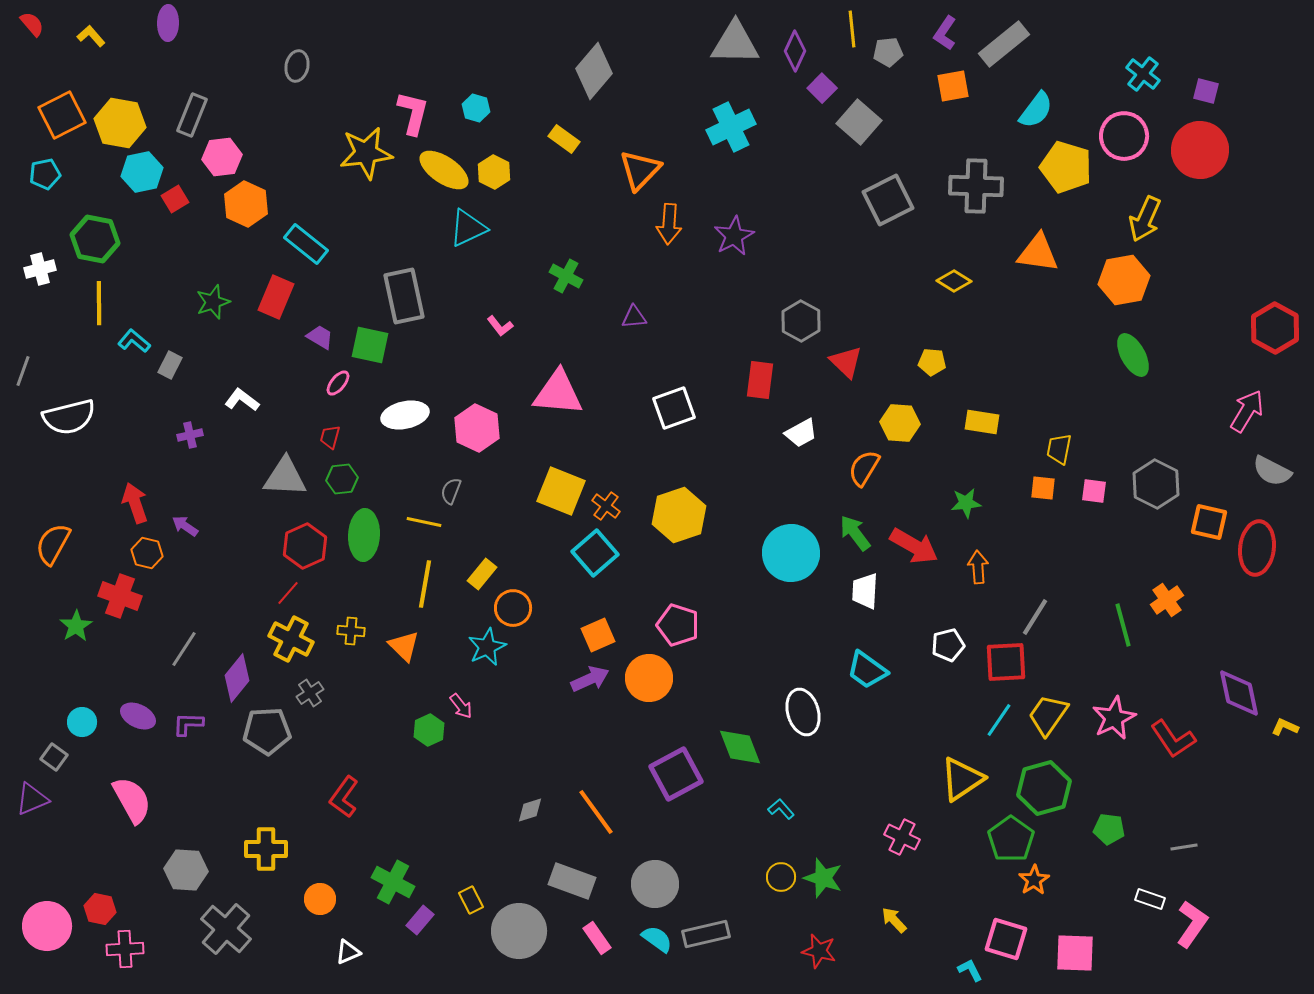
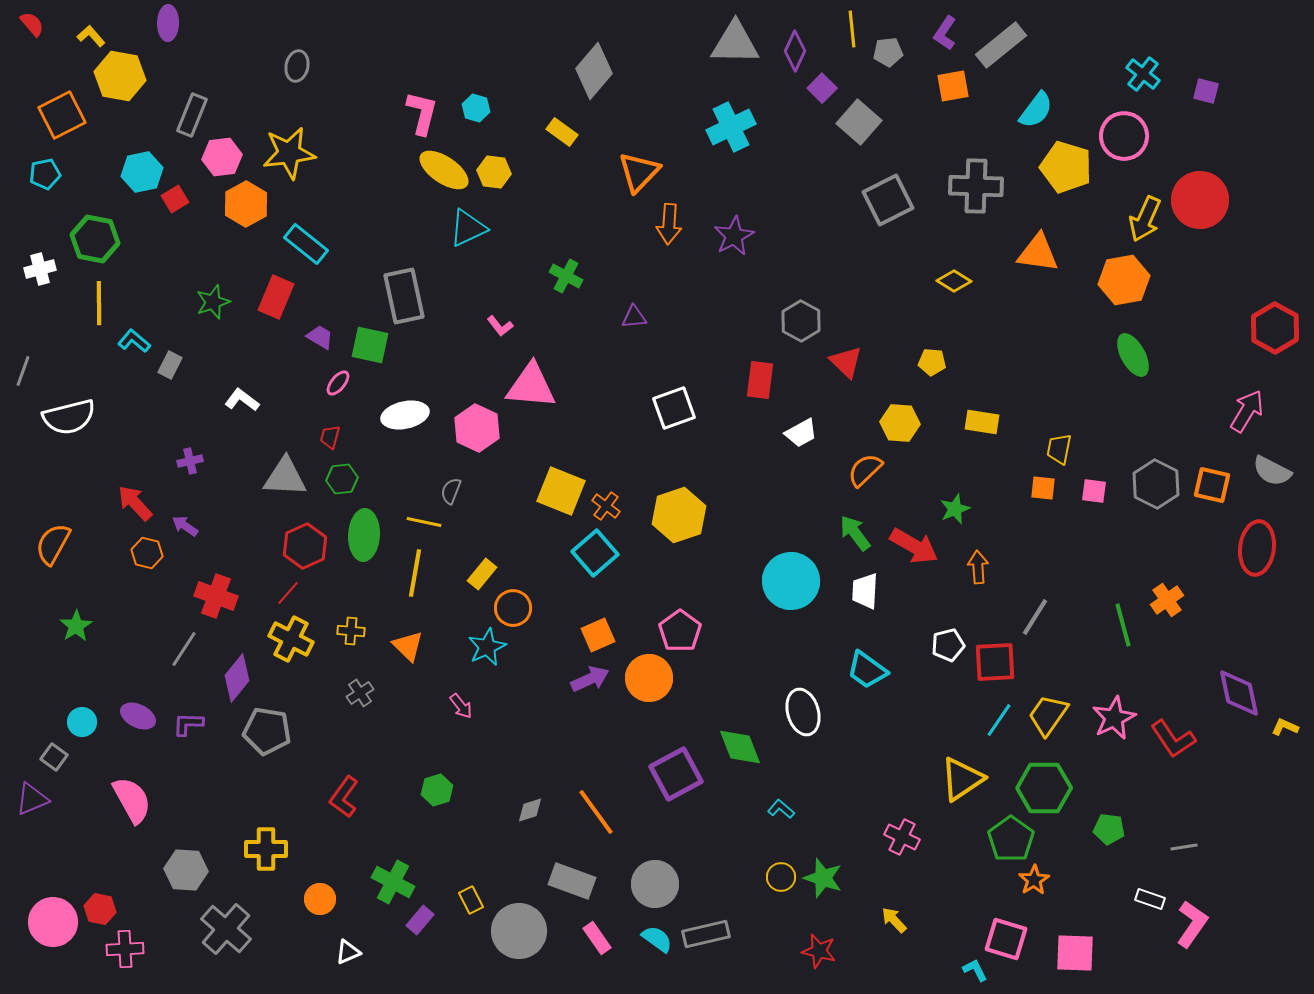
gray rectangle at (1004, 44): moved 3 px left, 1 px down
pink L-shape at (413, 113): moved 9 px right
yellow hexagon at (120, 123): moved 47 px up
yellow rectangle at (564, 139): moved 2 px left, 7 px up
red circle at (1200, 150): moved 50 px down
yellow star at (366, 153): moved 77 px left
orange triangle at (640, 170): moved 1 px left, 2 px down
yellow hexagon at (494, 172): rotated 20 degrees counterclockwise
orange hexagon at (246, 204): rotated 6 degrees clockwise
pink triangle at (558, 393): moved 27 px left, 7 px up
purple cross at (190, 435): moved 26 px down
orange semicircle at (864, 468): moved 1 px right, 2 px down; rotated 15 degrees clockwise
red arrow at (135, 503): rotated 24 degrees counterclockwise
green star at (966, 503): moved 11 px left, 6 px down; rotated 16 degrees counterclockwise
orange square at (1209, 522): moved 3 px right, 37 px up
cyan circle at (791, 553): moved 28 px down
yellow line at (425, 584): moved 10 px left, 11 px up
red cross at (120, 596): moved 96 px right
pink pentagon at (678, 625): moved 2 px right, 6 px down; rotated 18 degrees clockwise
orange triangle at (404, 646): moved 4 px right
red square at (1006, 662): moved 11 px left
gray cross at (310, 693): moved 50 px right
green hexagon at (429, 730): moved 8 px right, 60 px down; rotated 8 degrees clockwise
gray pentagon at (267, 731): rotated 12 degrees clockwise
green hexagon at (1044, 788): rotated 16 degrees clockwise
cyan L-shape at (781, 809): rotated 8 degrees counterclockwise
pink circle at (47, 926): moved 6 px right, 4 px up
cyan L-shape at (970, 970): moved 5 px right
